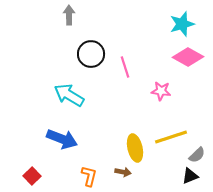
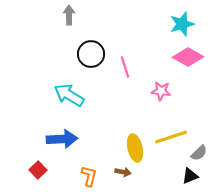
blue arrow: rotated 24 degrees counterclockwise
gray semicircle: moved 2 px right, 2 px up
red square: moved 6 px right, 6 px up
